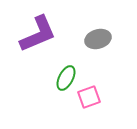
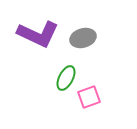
purple L-shape: rotated 48 degrees clockwise
gray ellipse: moved 15 px left, 1 px up
